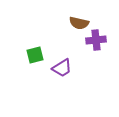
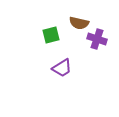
purple cross: moved 1 px right, 1 px up; rotated 24 degrees clockwise
green square: moved 16 px right, 20 px up
